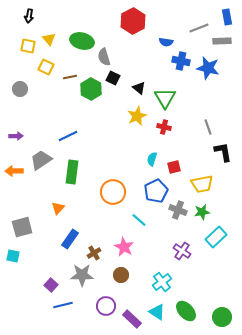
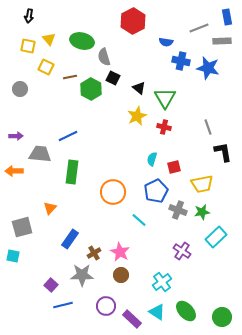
gray trapezoid at (41, 160): moved 1 px left, 6 px up; rotated 40 degrees clockwise
orange triangle at (58, 208): moved 8 px left
pink star at (124, 247): moved 4 px left, 5 px down
